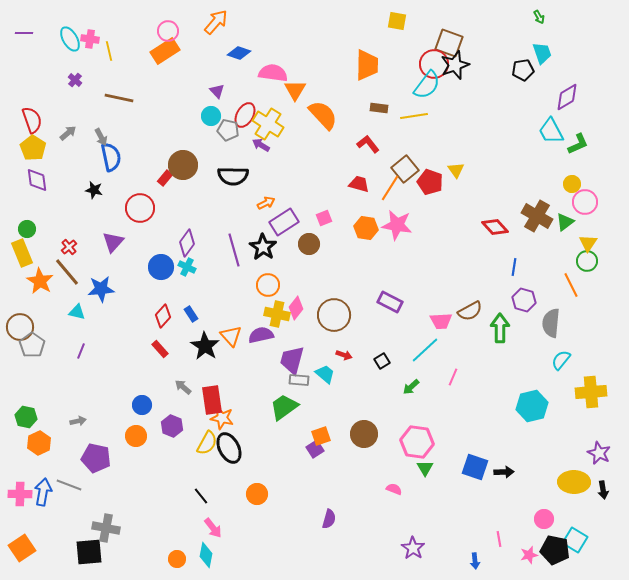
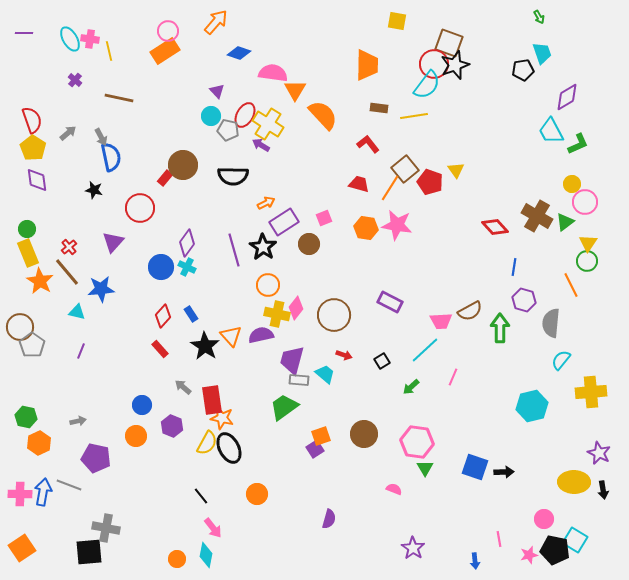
yellow rectangle at (22, 253): moved 6 px right
